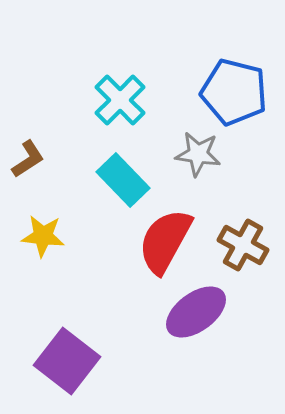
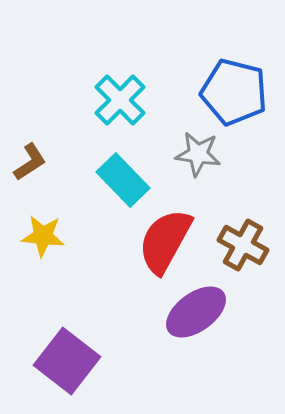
brown L-shape: moved 2 px right, 3 px down
